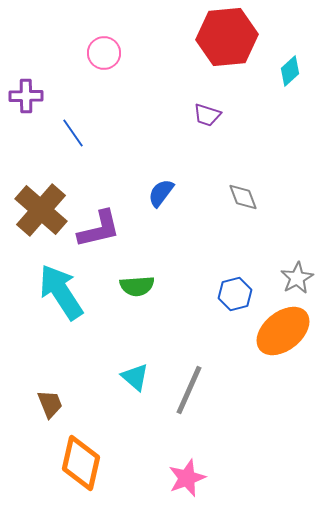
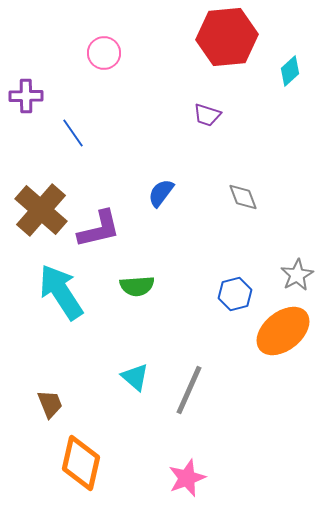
gray star: moved 3 px up
